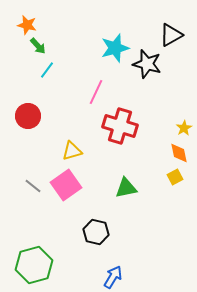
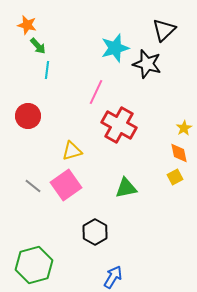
black triangle: moved 7 px left, 5 px up; rotated 15 degrees counterclockwise
cyan line: rotated 30 degrees counterclockwise
red cross: moved 1 px left, 1 px up; rotated 12 degrees clockwise
black hexagon: moved 1 px left; rotated 15 degrees clockwise
